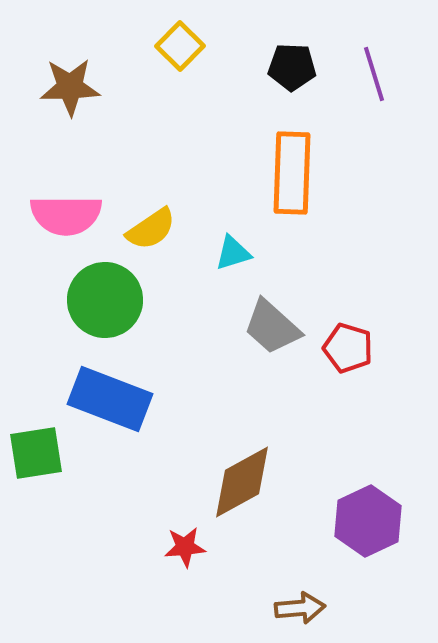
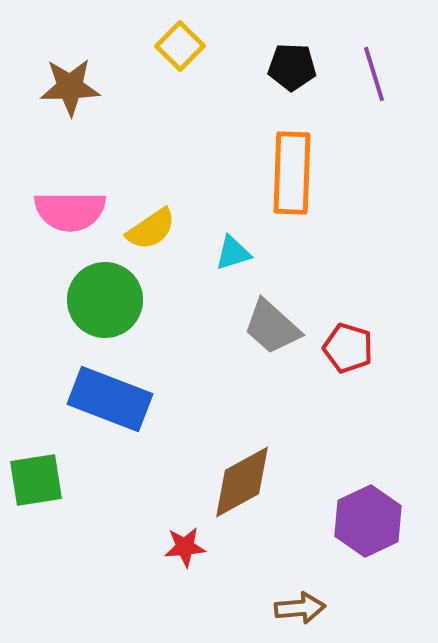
pink semicircle: moved 4 px right, 4 px up
green square: moved 27 px down
